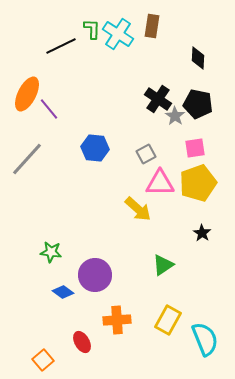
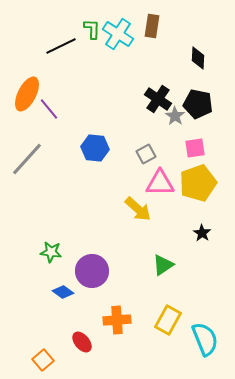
purple circle: moved 3 px left, 4 px up
red ellipse: rotated 10 degrees counterclockwise
